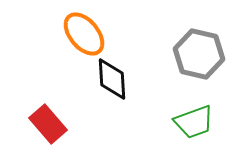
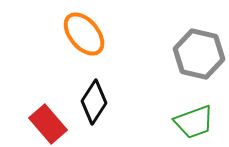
black diamond: moved 18 px left, 23 px down; rotated 36 degrees clockwise
